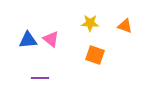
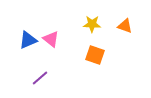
yellow star: moved 2 px right, 1 px down
blue triangle: rotated 18 degrees counterclockwise
purple line: rotated 42 degrees counterclockwise
